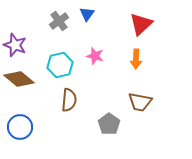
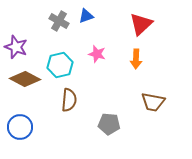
blue triangle: moved 1 px left, 2 px down; rotated 35 degrees clockwise
gray cross: rotated 24 degrees counterclockwise
purple star: moved 1 px right, 2 px down
pink star: moved 2 px right, 2 px up
brown diamond: moved 6 px right; rotated 12 degrees counterclockwise
brown trapezoid: moved 13 px right
gray pentagon: rotated 30 degrees counterclockwise
